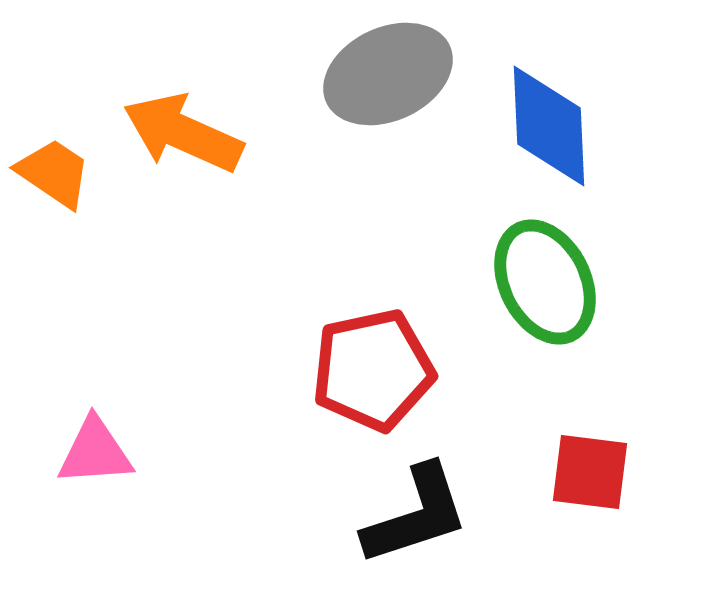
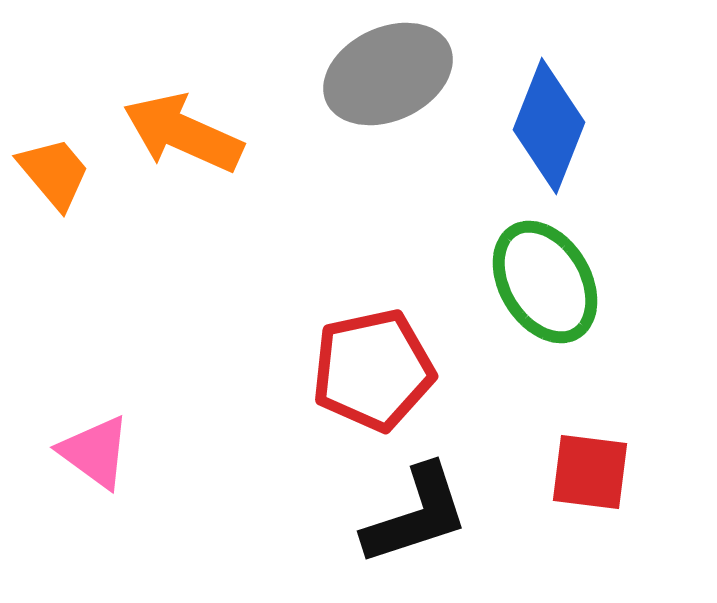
blue diamond: rotated 24 degrees clockwise
orange trapezoid: rotated 16 degrees clockwise
green ellipse: rotated 5 degrees counterclockwise
pink triangle: rotated 40 degrees clockwise
